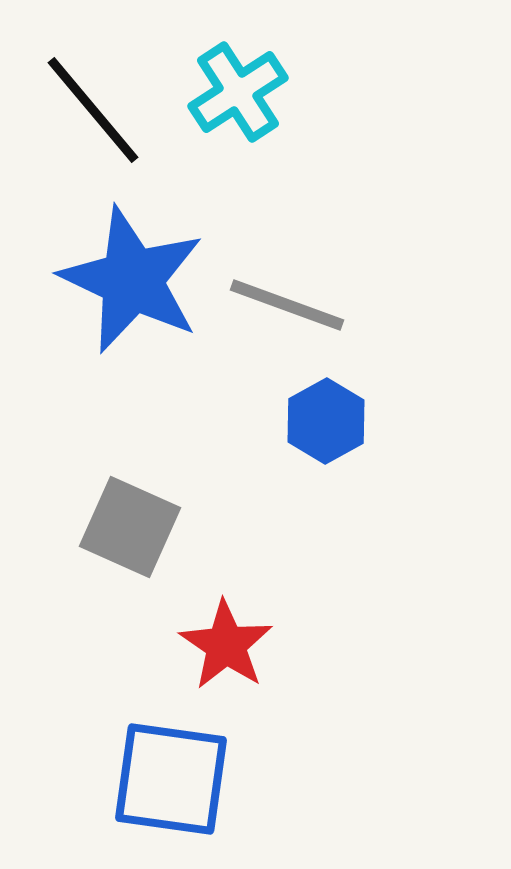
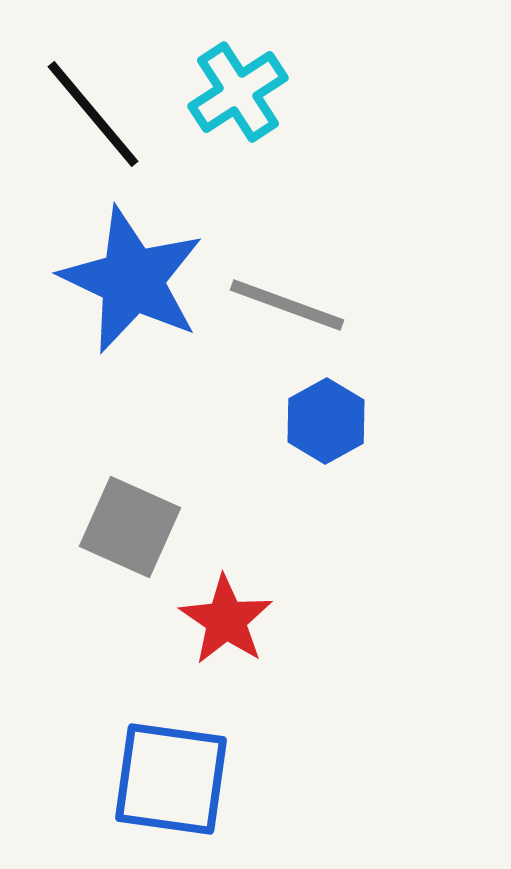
black line: moved 4 px down
red star: moved 25 px up
